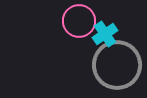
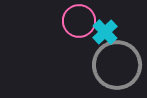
cyan cross: moved 2 px up; rotated 10 degrees counterclockwise
